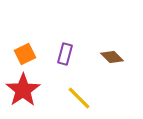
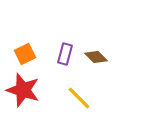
brown diamond: moved 16 px left
red star: rotated 20 degrees counterclockwise
